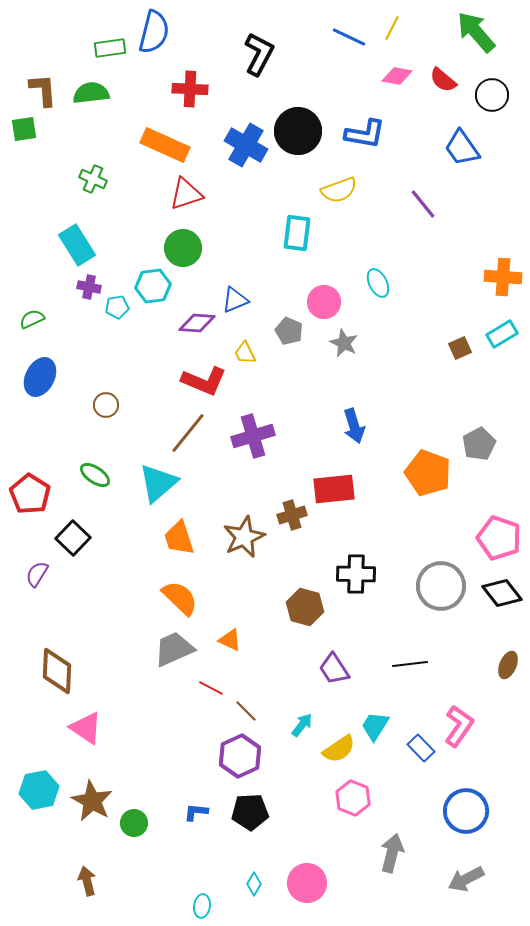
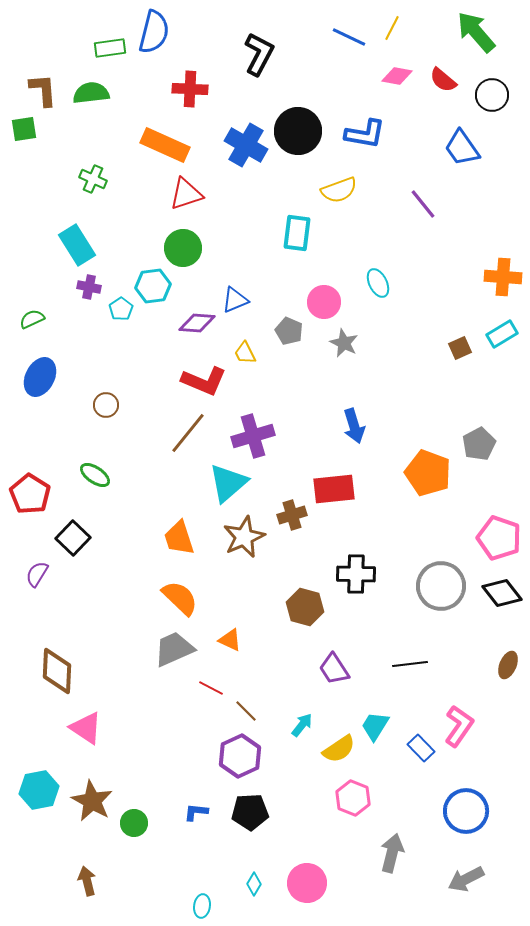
cyan pentagon at (117, 307): moved 4 px right, 2 px down; rotated 25 degrees counterclockwise
cyan triangle at (158, 483): moved 70 px right
